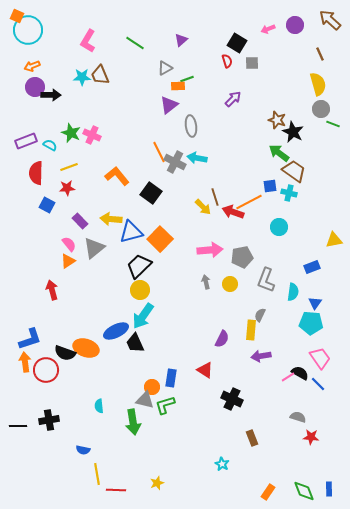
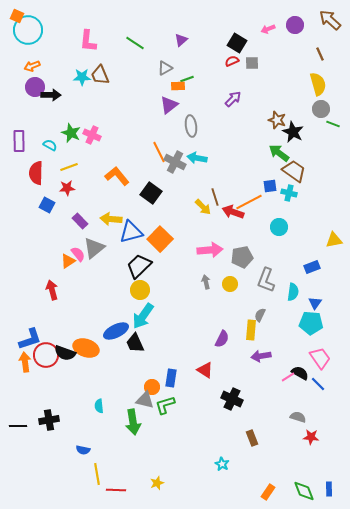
pink L-shape at (88, 41): rotated 25 degrees counterclockwise
red semicircle at (227, 61): moved 5 px right; rotated 96 degrees counterclockwise
purple rectangle at (26, 141): moved 7 px left; rotated 70 degrees counterclockwise
pink semicircle at (69, 244): moved 9 px right, 10 px down
red circle at (46, 370): moved 15 px up
